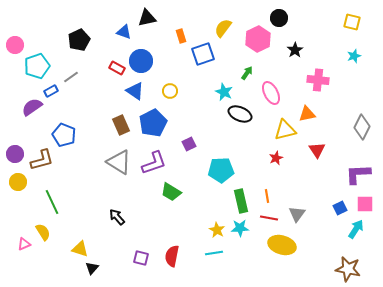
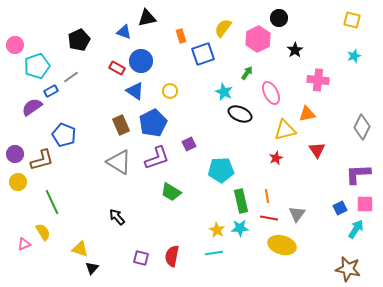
yellow square at (352, 22): moved 2 px up
purple L-shape at (154, 163): moved 3 px right, 5 px up
